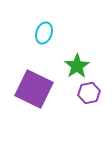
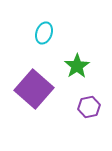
purple square: rotated 15 degrees clockwise
purple hexagon: moved 14 px down
